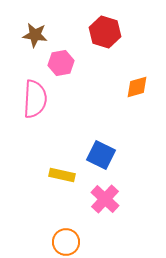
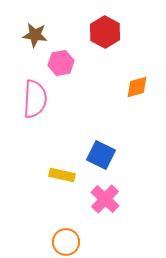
red hexagon: rotated 12 degrees clockwise
